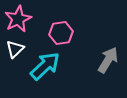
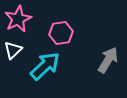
white triangle: moved 2 px left, 1 px down
